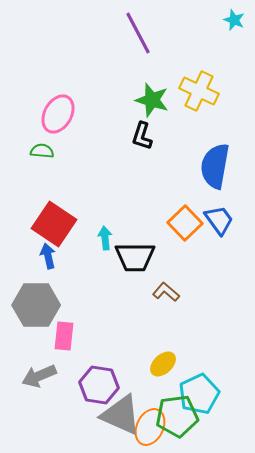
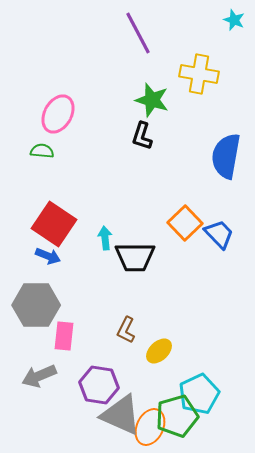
yellow cross: moved 17 px up; rotated 15 degrees counterclockwise
blue semicircle: moved 11 px right, 10 px up
blue trapezoid: moved 14 px down; rotated 8 degrees counterclockwise
blue arrow: rotated 125 degrees clockwise
brown L-shape: moved 40 px left, 38 px down; rotated 104 degrees counterclockwise
yellow ellipse: moved 4 px left, 13 px up
green pentagon: rotated 9 degrees counterclockwise
